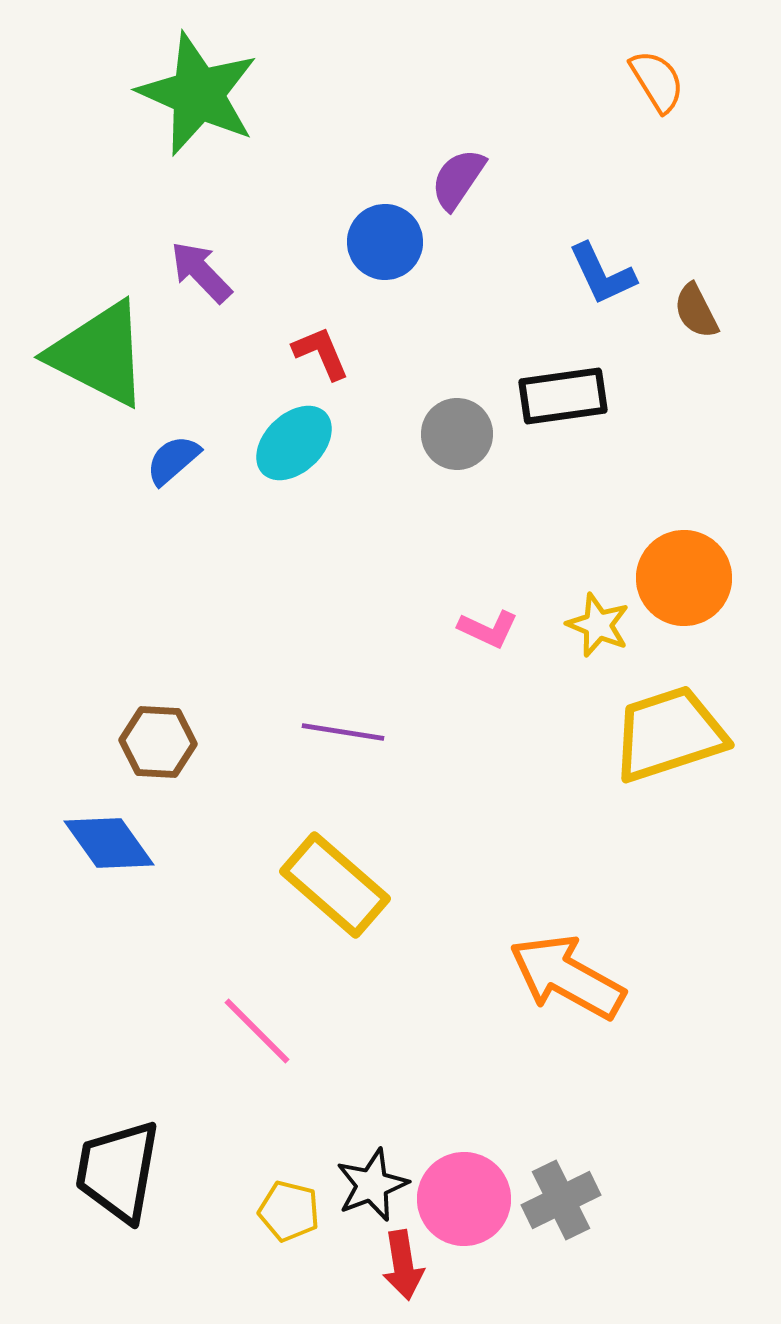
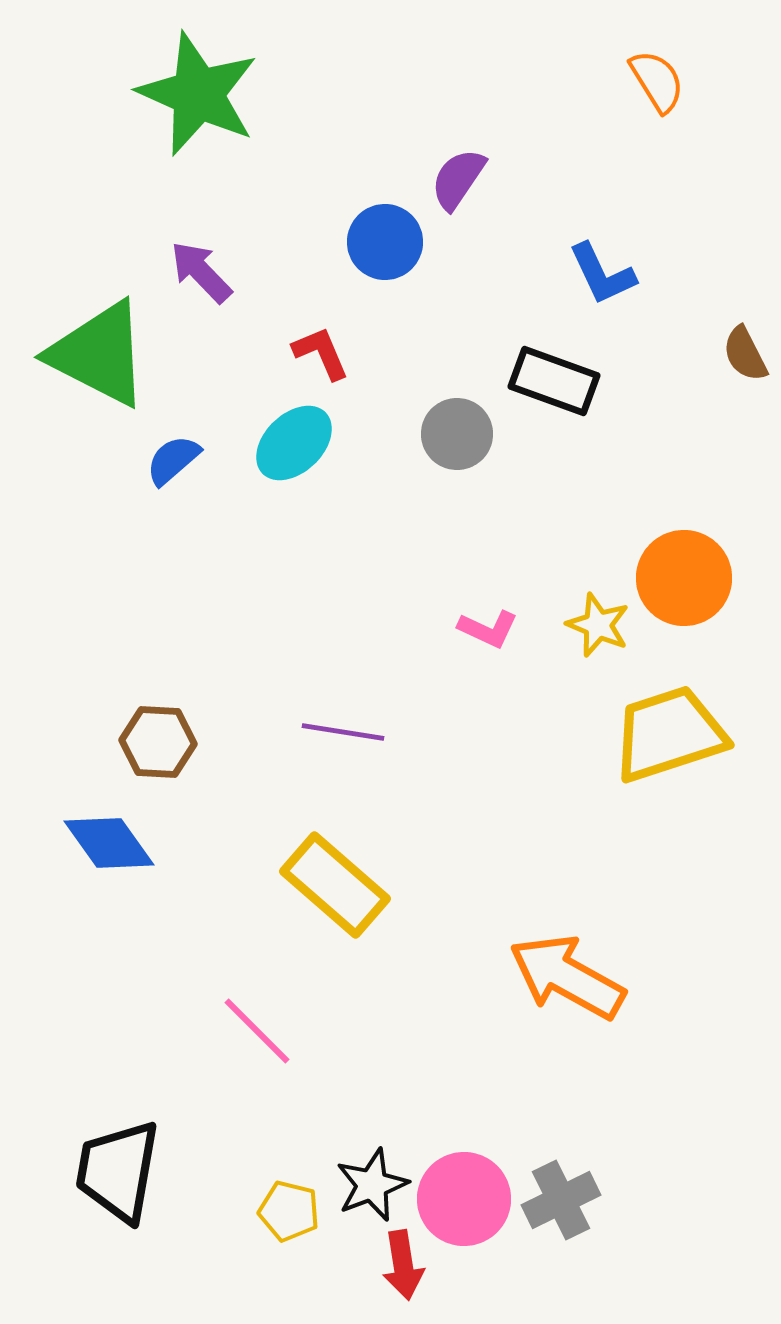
brown semicircle: moved 49 px right, 43 px down
black rectangle: moved 9 px left, 15 px up; rotated 28 degrees clockwise
